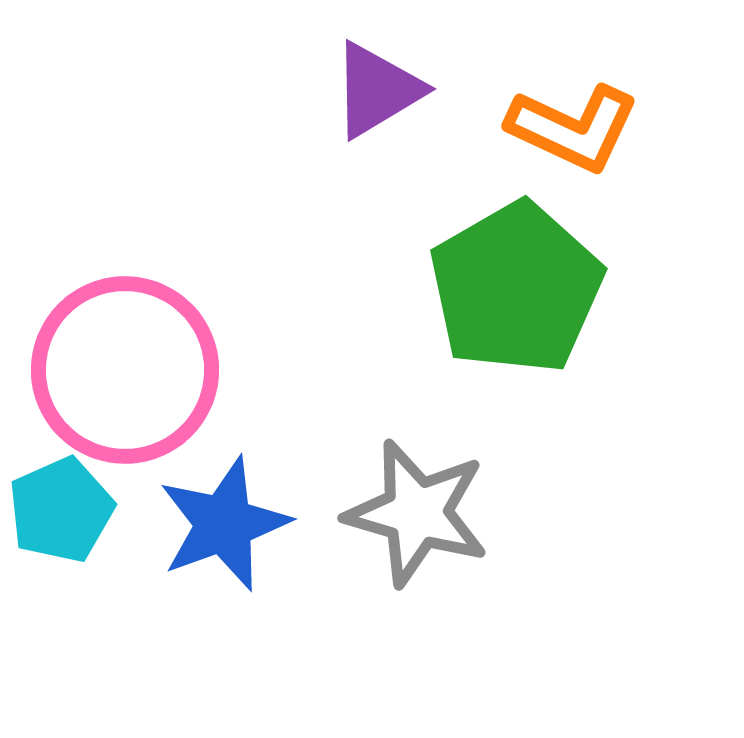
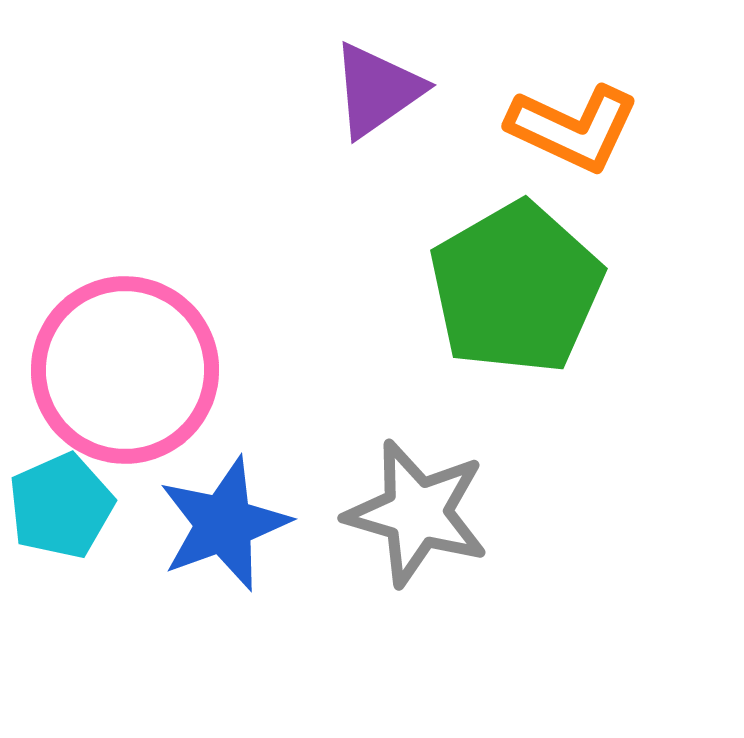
purple triangle: rotated 4 degrees counterclockwise
cyan pentagon: moved 4 px up
